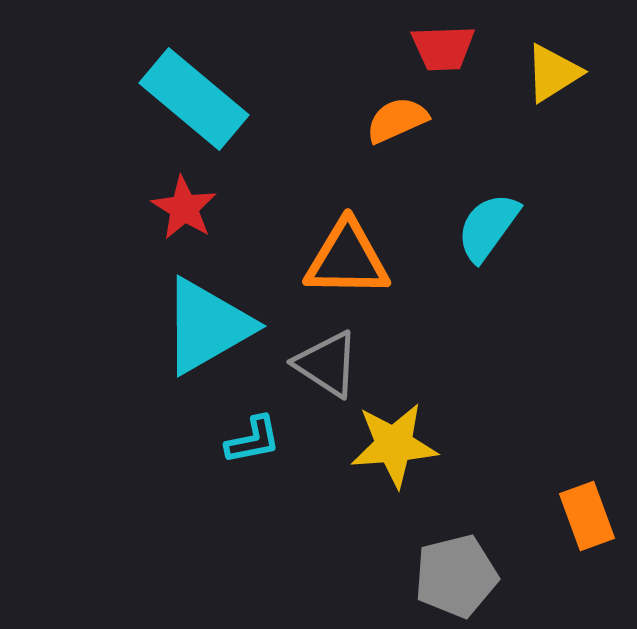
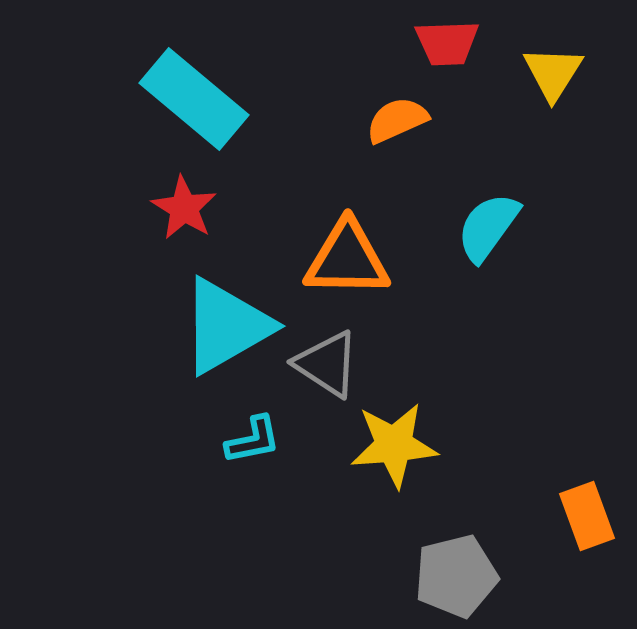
red trapezoid: moved 4 px right, 5 px up
yellow triangle: rotated 26 degrees counterclockwise
cyan triangle: moved 19 px right
